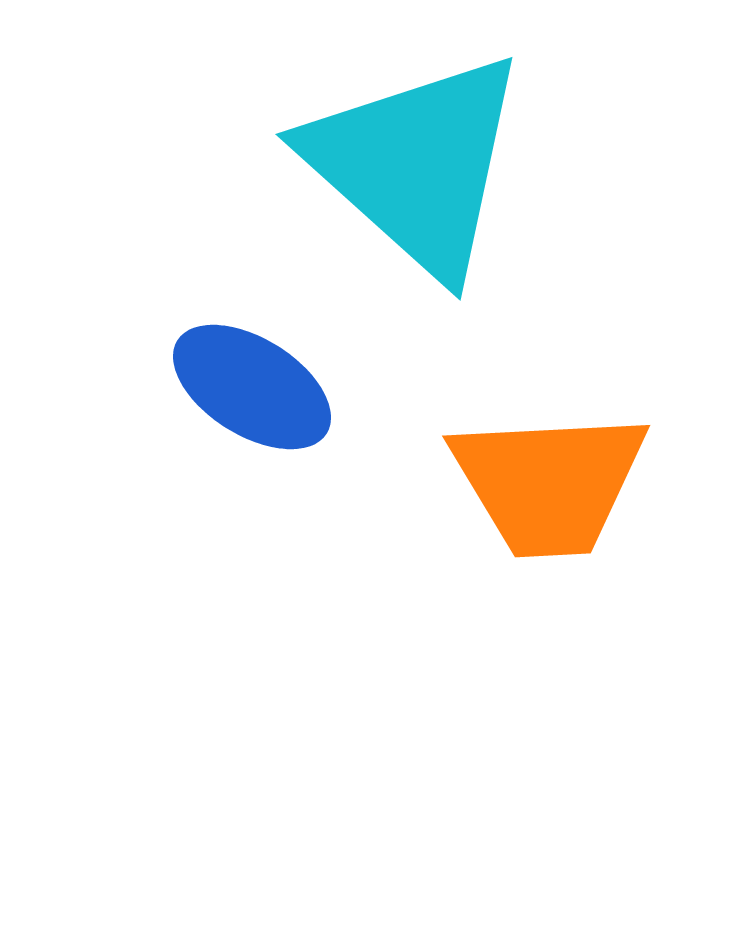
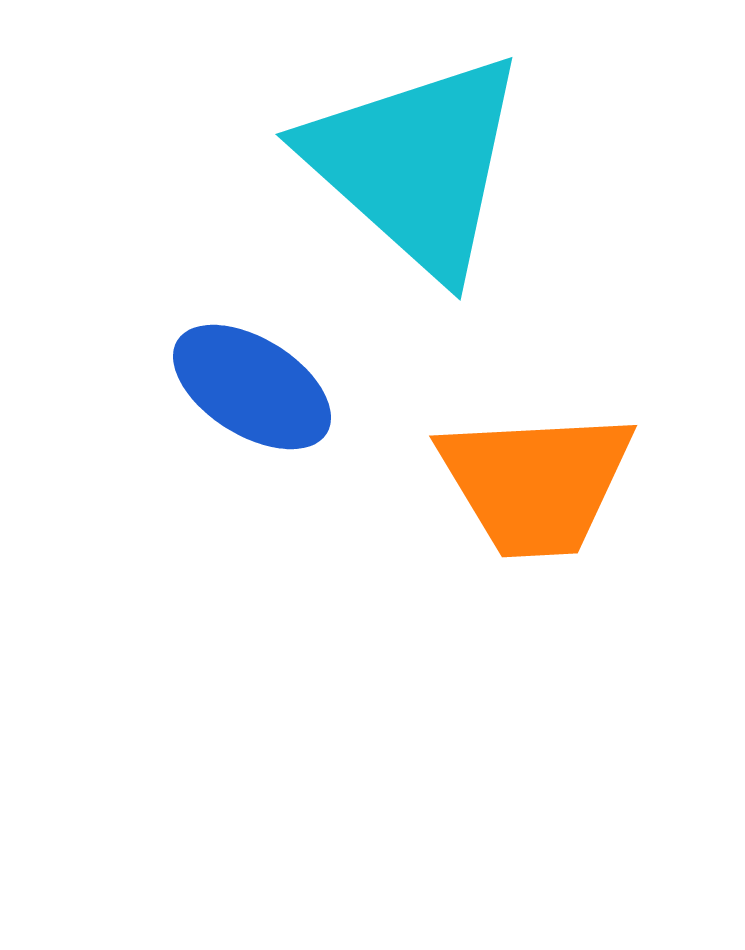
orange trapezoid: moved 13 px left
